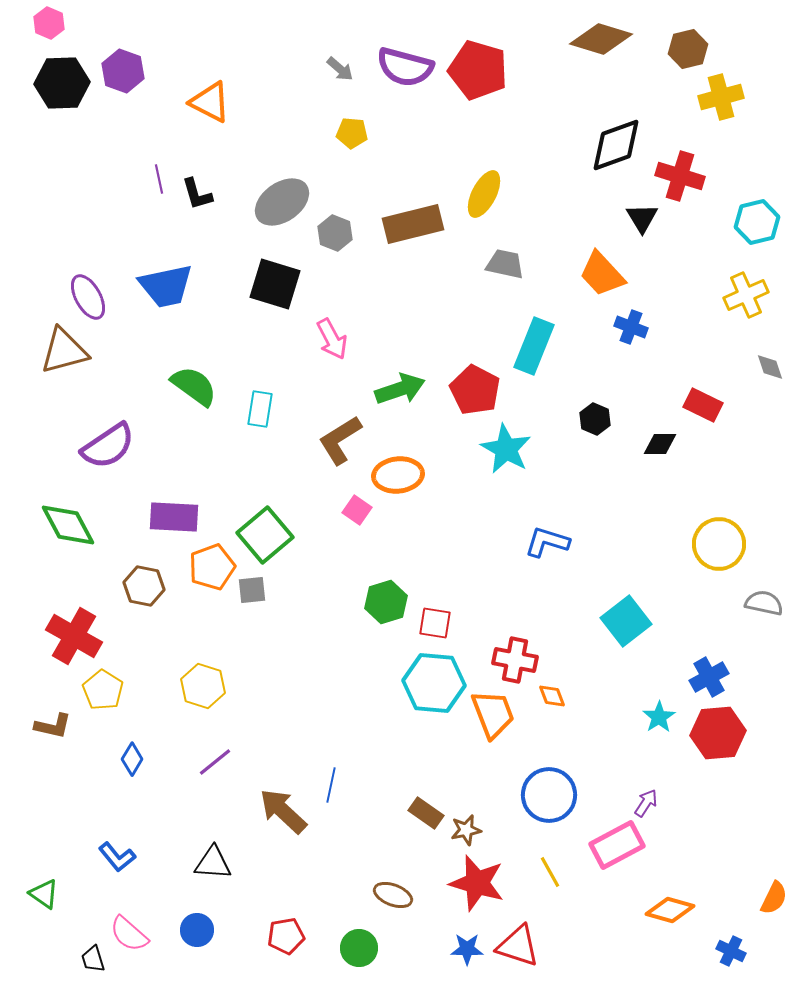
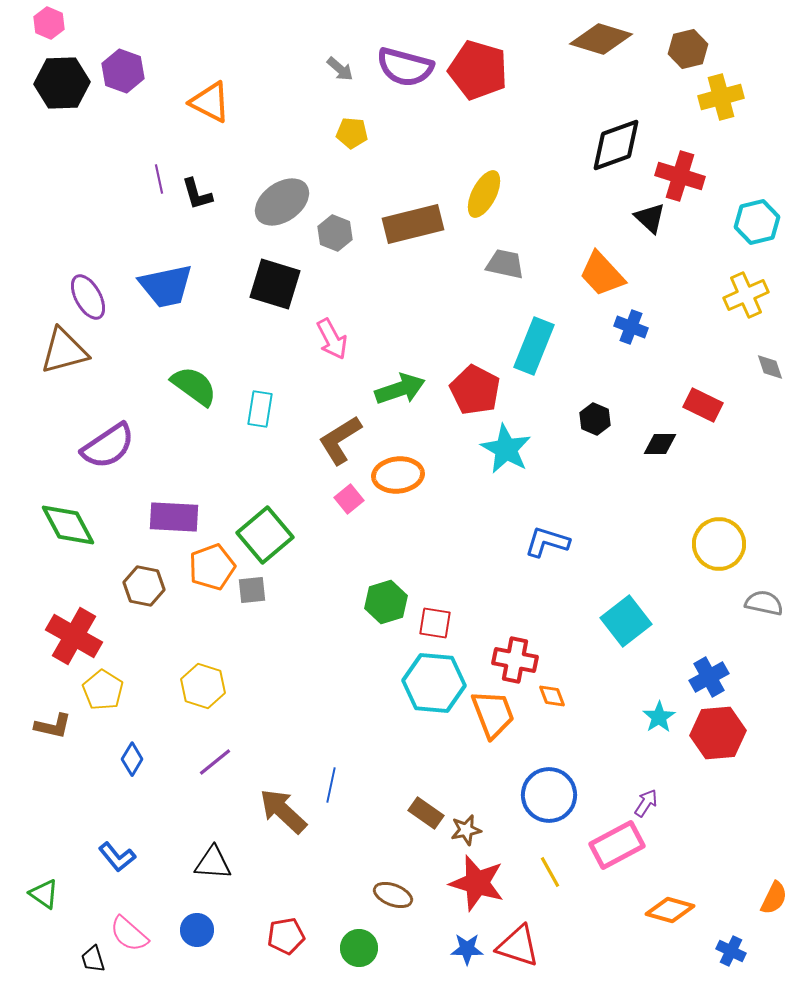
black triangle at (642, 218): moved 8 px right; rotated 16 degrees counterclockwise
pink square at (357, 510): moved 8 px left, 11 px up; rotated 16 degrees clockwise
